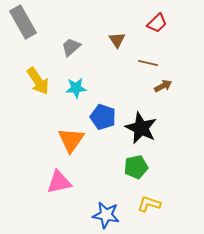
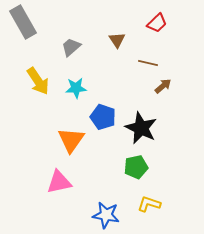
brown arrow: rotated 12 degrees counterclockwise
